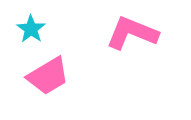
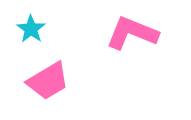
pink trapezoid: moved 5 px down
